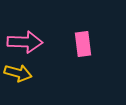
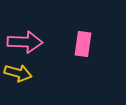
pink rectangle: rotated 15 degrees clockwise
